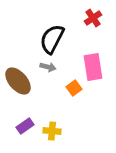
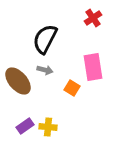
black semicircle: moved 7 px left
gray arrow: moved 3 px left, 3 px down
orange square: moved 2 px left; rotated 21 degrees counterclockwise
yellow cross: moved 4 px left, 4 px up
